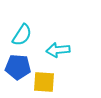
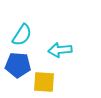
cyan arrow: moved 2 px right
blue pentagon: moved 2 px up
